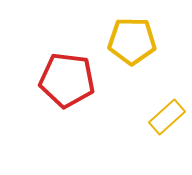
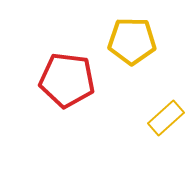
yellow rectangle: moved 1 px left, 1 px down
